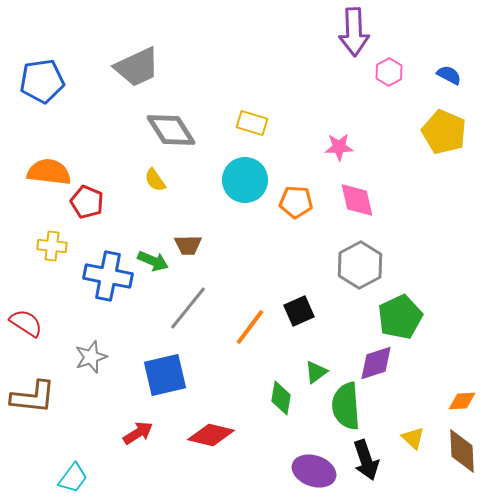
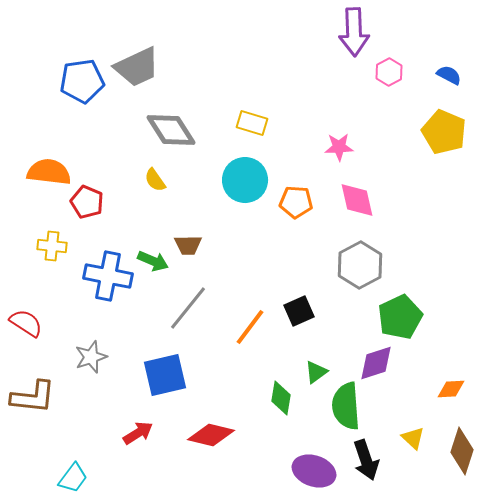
blue pentagon: moved 40 px right
orange diamond: moved 11 px left, 12 px up
brown diamond: rotated 21 degrees clockwise
